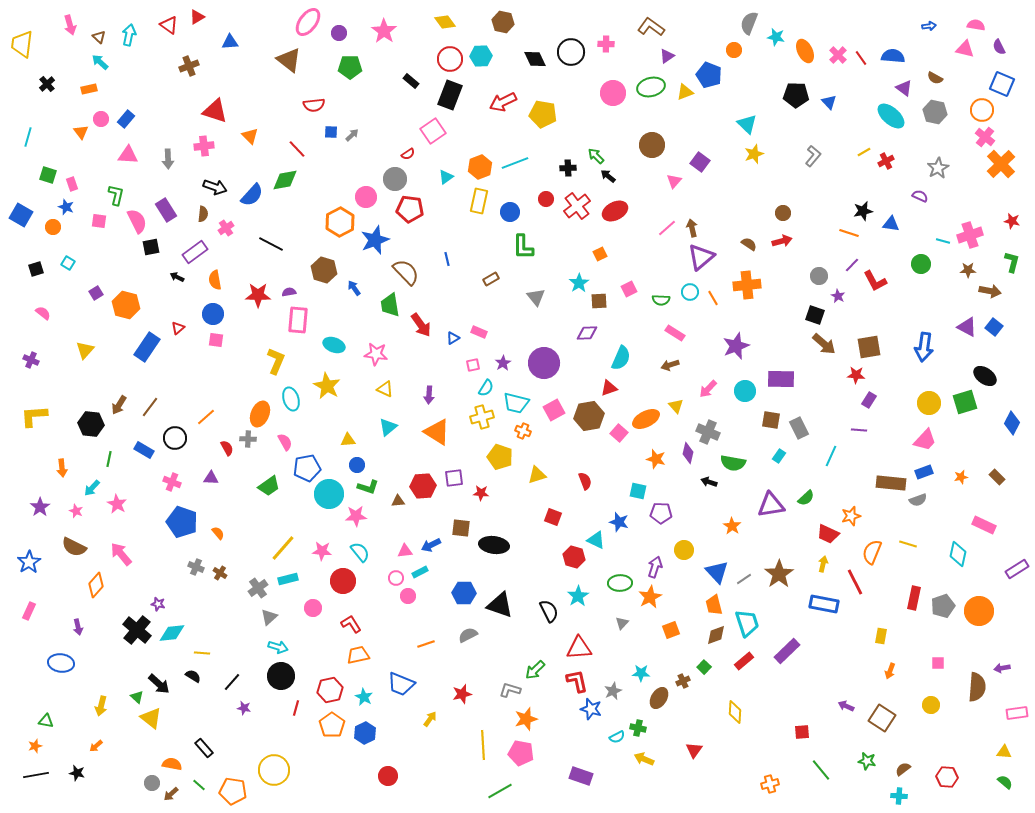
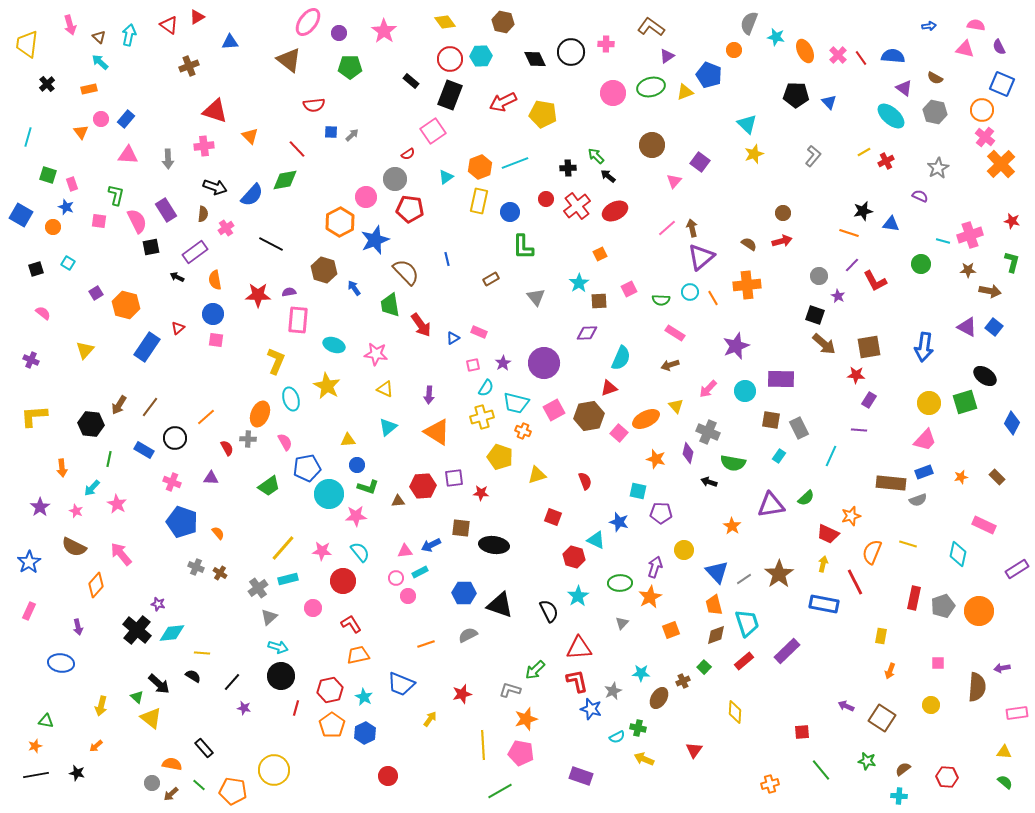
yellow trapezoid at (22, 44): moved 5 px right
